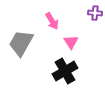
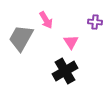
purple cross: moved 9 px down
pink arrow: moved 6 px left, 1 px up
gray trapezoid: moved 5 px up
